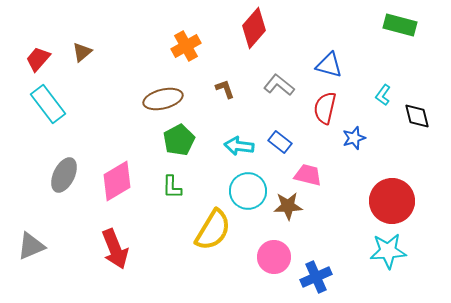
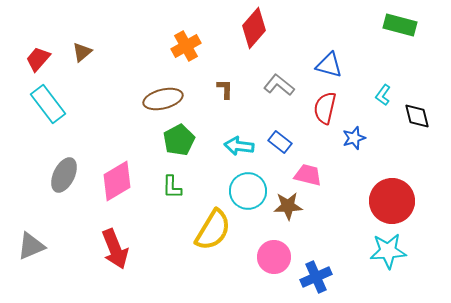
brown L-shape: rotated 20 degrees clockwise
